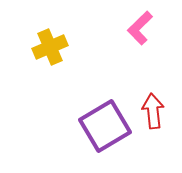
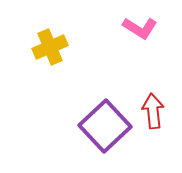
pink L-shape: rotated 104 degrees counterclockwise
purple square: rotated 12 degrees counterclockwise
